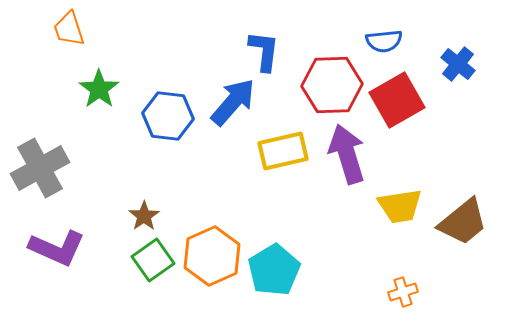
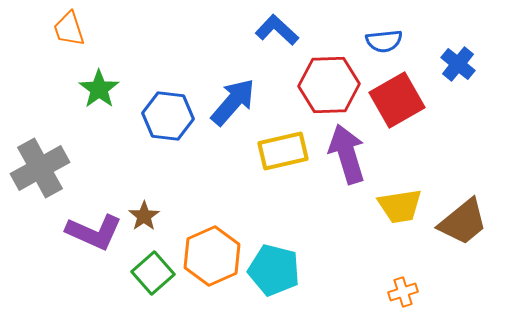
blue L-shape: moved 13 px right, 21 px up; rotated 54 degrees counterclockwise
red hexagon: moved 3 px left
purple L-shape: moved 37 px right, 16 px up
green square: moved 13 px down; rotated 6 degrees counterclockwise
cyan pentagon: rotated 27 degrees counterclockwise
